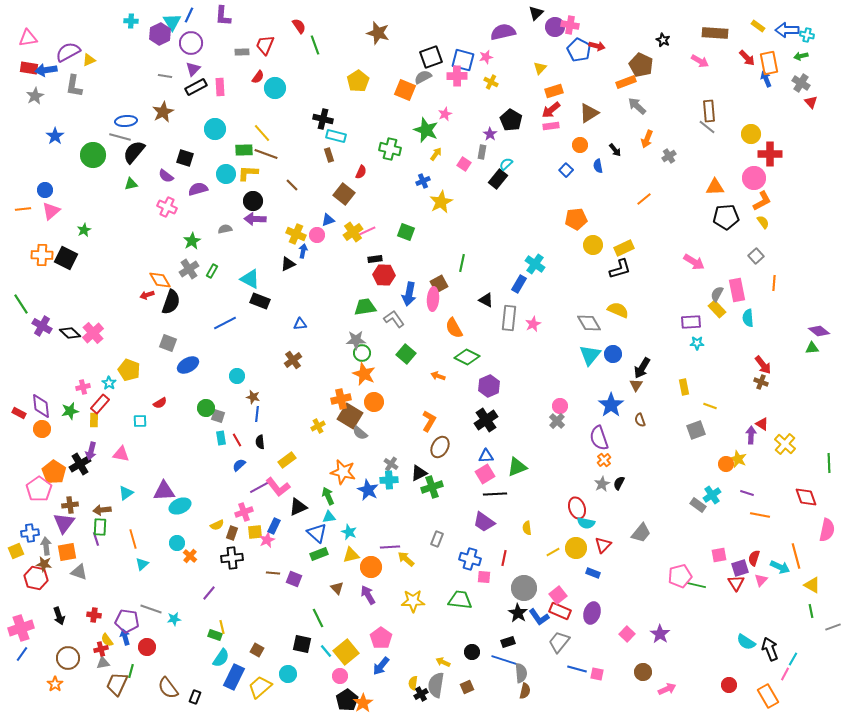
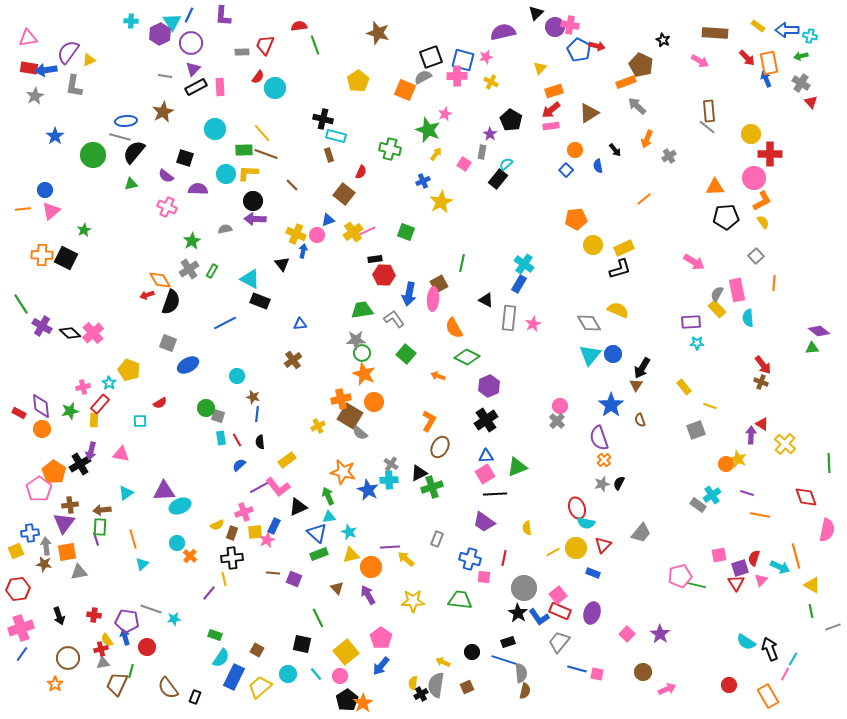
red semicircle at (299, 26): rotated 63 degrees counterclockwise
cyan cross at (807, 35): moved 3 px right, 1 px down
purple semicircle at (68, 52): rotated 25 degrees counterclockwise
green star at (426, 130): moved 2 px right
orange circle at (580, 145): moved 5 px left, 5 px down
purple semicircle at (198, 189): rotated 18 degrees clockwise
black triangle at (288, 264): moved 6 px left; rotated 42 degrees counterclockwise
cyan cross at (535, 264): moved 11 px left
green trapezoid at (365, 307): moved 3 px left, 3 px down
yellow rectangle at (684, 387): rotated 28 degrees counterclockwise
gray star at (602, 484): rotated 14 degrees clockwise
gray triangle at (79, 572): rotated 30 degrees counterclockwise
red hexagon at (36, 578): moved 18 px left, 11 px down; rotated 20 degrees counterclockwise
yellow line at (222, 627): moved 2 px right, 48 px up
cyan line at (326, 651): moved 10 px left, 23 px down
